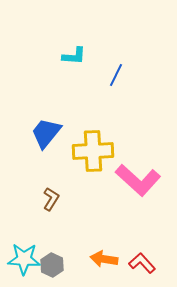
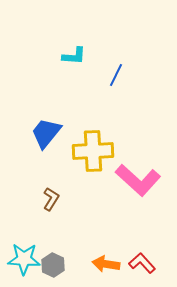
orange arrow: moved 2 px right, 5 px down
gray hexagon: moved 1 px right
